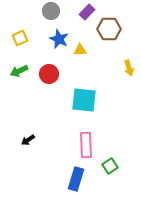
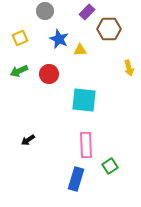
gray circle: moved 6 px left
